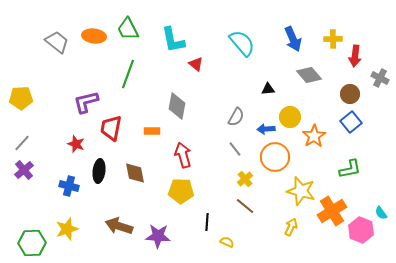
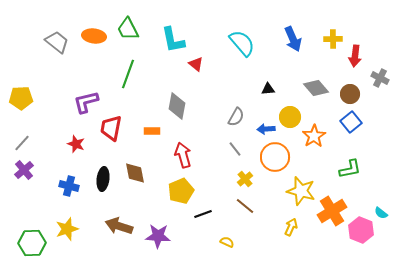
gray diamond at (309, 75): moved 7 px right, 13 px down
black ellipse at (99, 171): moved 4 px right, 8 px down
yellow pentagon at (181, 191): rotated 25 degrees counterclockwise
cyan semicircle at (381, 213): rotated 16 degrees counterclockwise
black line at (207, 222): moved 4 px left, 8 px up; rotated 66 degrees clockwise
